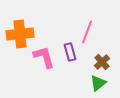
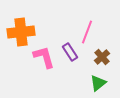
orange cross: moved 1 px right, 2 px up
purple rectangle: rotated 18 degrees counterclockwise
brown cross: moved 5 px up
